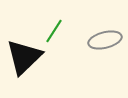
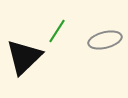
green line: moved 3 px right
